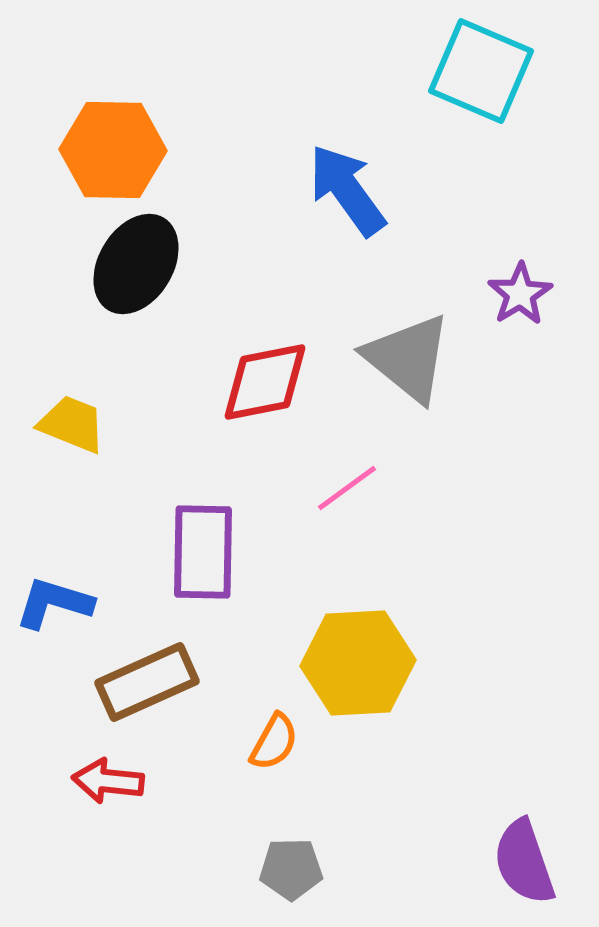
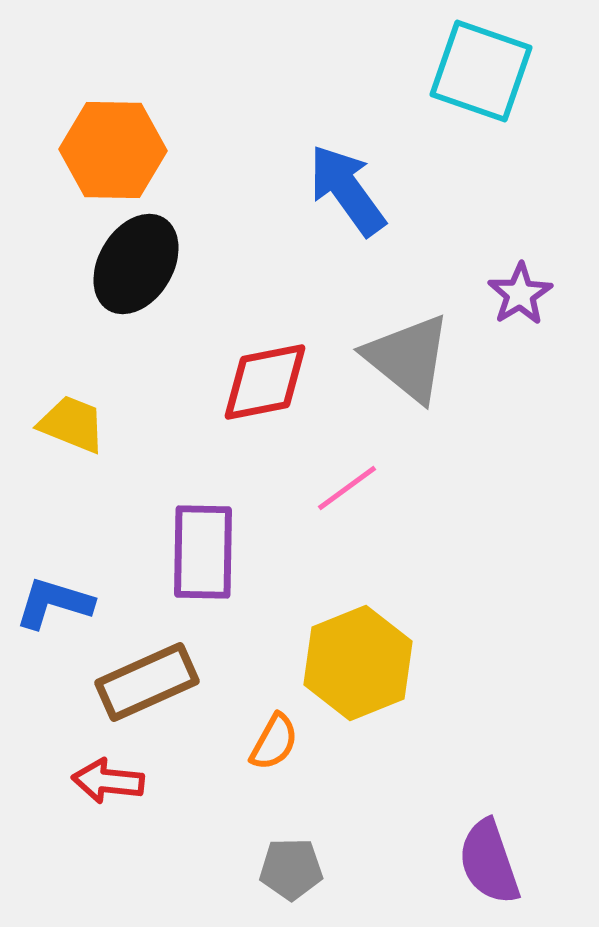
cyan square: rotated 4 degrees counterclockwise
yellow hexagon: rotated 19 degrees counterclockwise
purple semicircle: moved 35 px left
